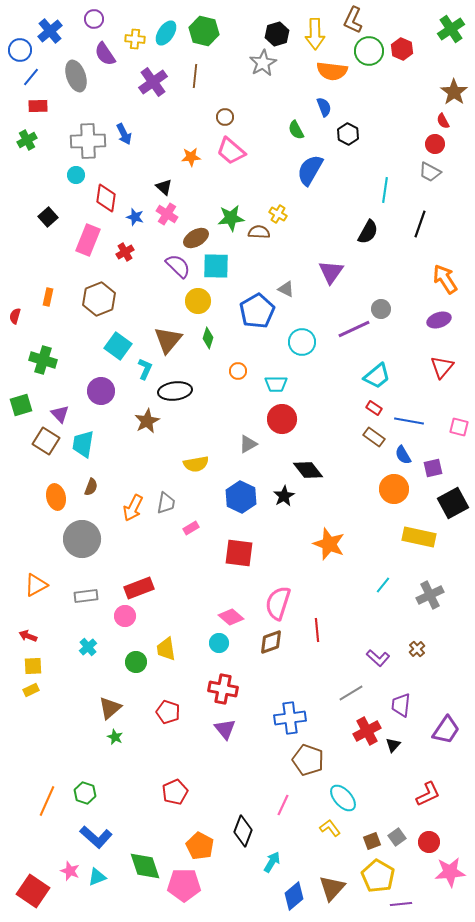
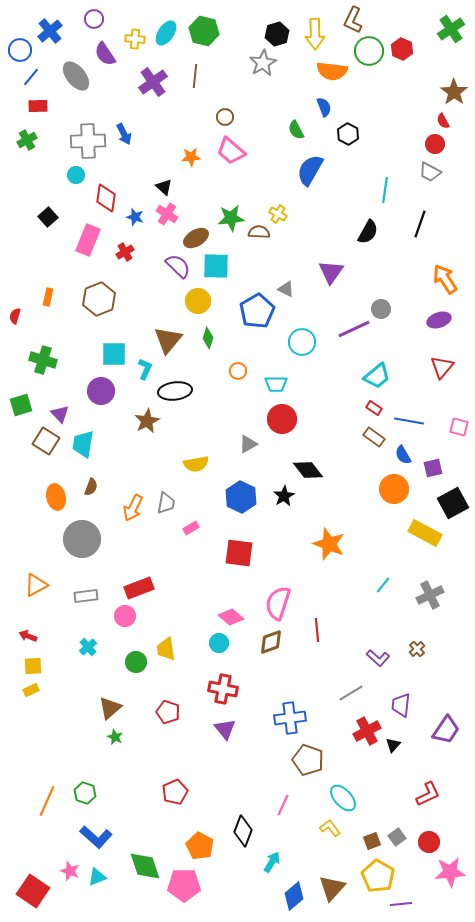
gray ellipse at (76, 76): rotated 20 degrees counterclockwise
cyan square at (118, 346): moved 4 px left, 8 px down; rotated 36 degrees counterclockwise
yellow rectangle at (419, 537): moved 6 px right, 4 px up; rotated 16 degrees clockwise
